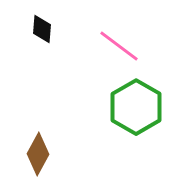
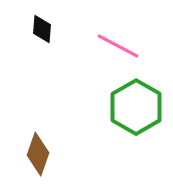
pink line: moved 1 px left; rotated 9 degrees counterclockwise
brown diamond: rotated 9 degrees counterclockwise
